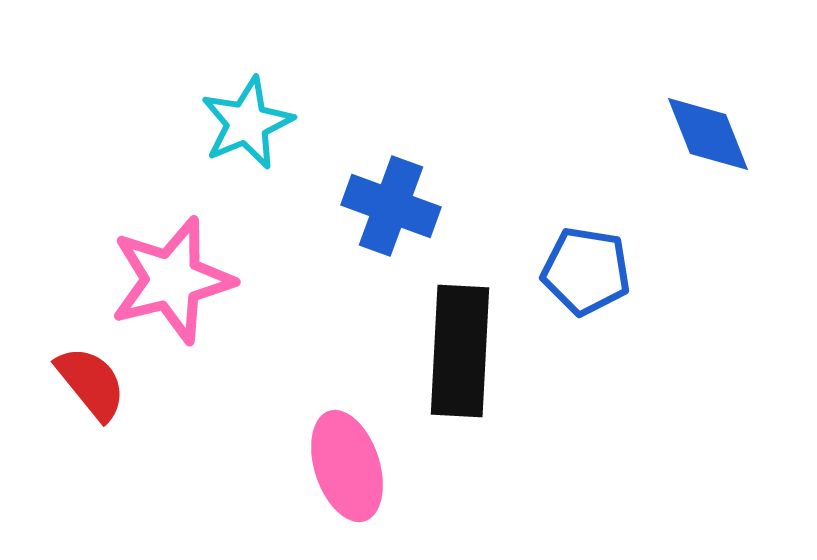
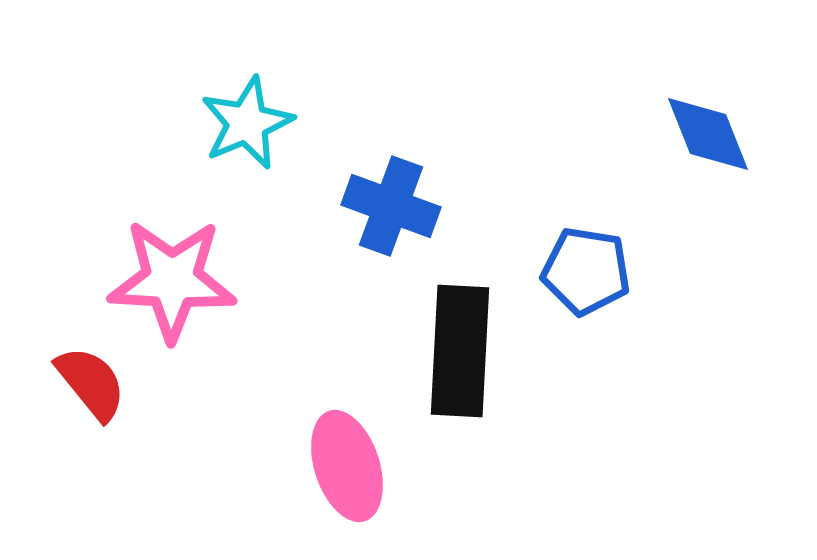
pink star: rotated 17 degrees clockwise
